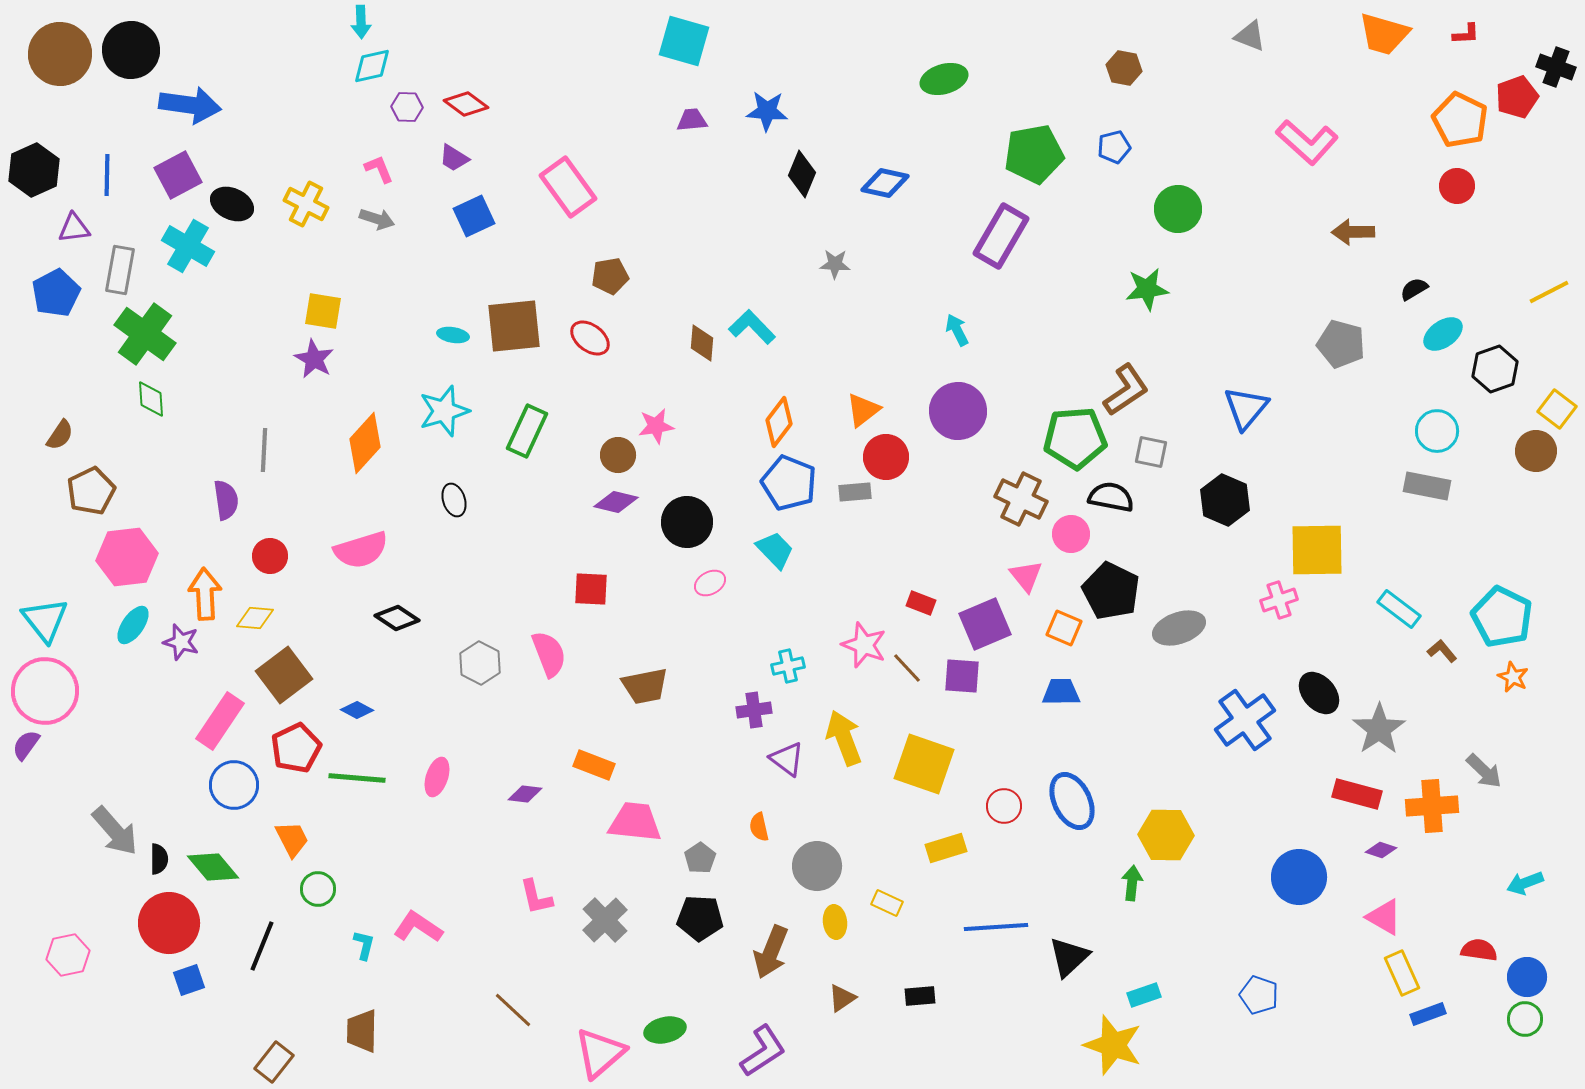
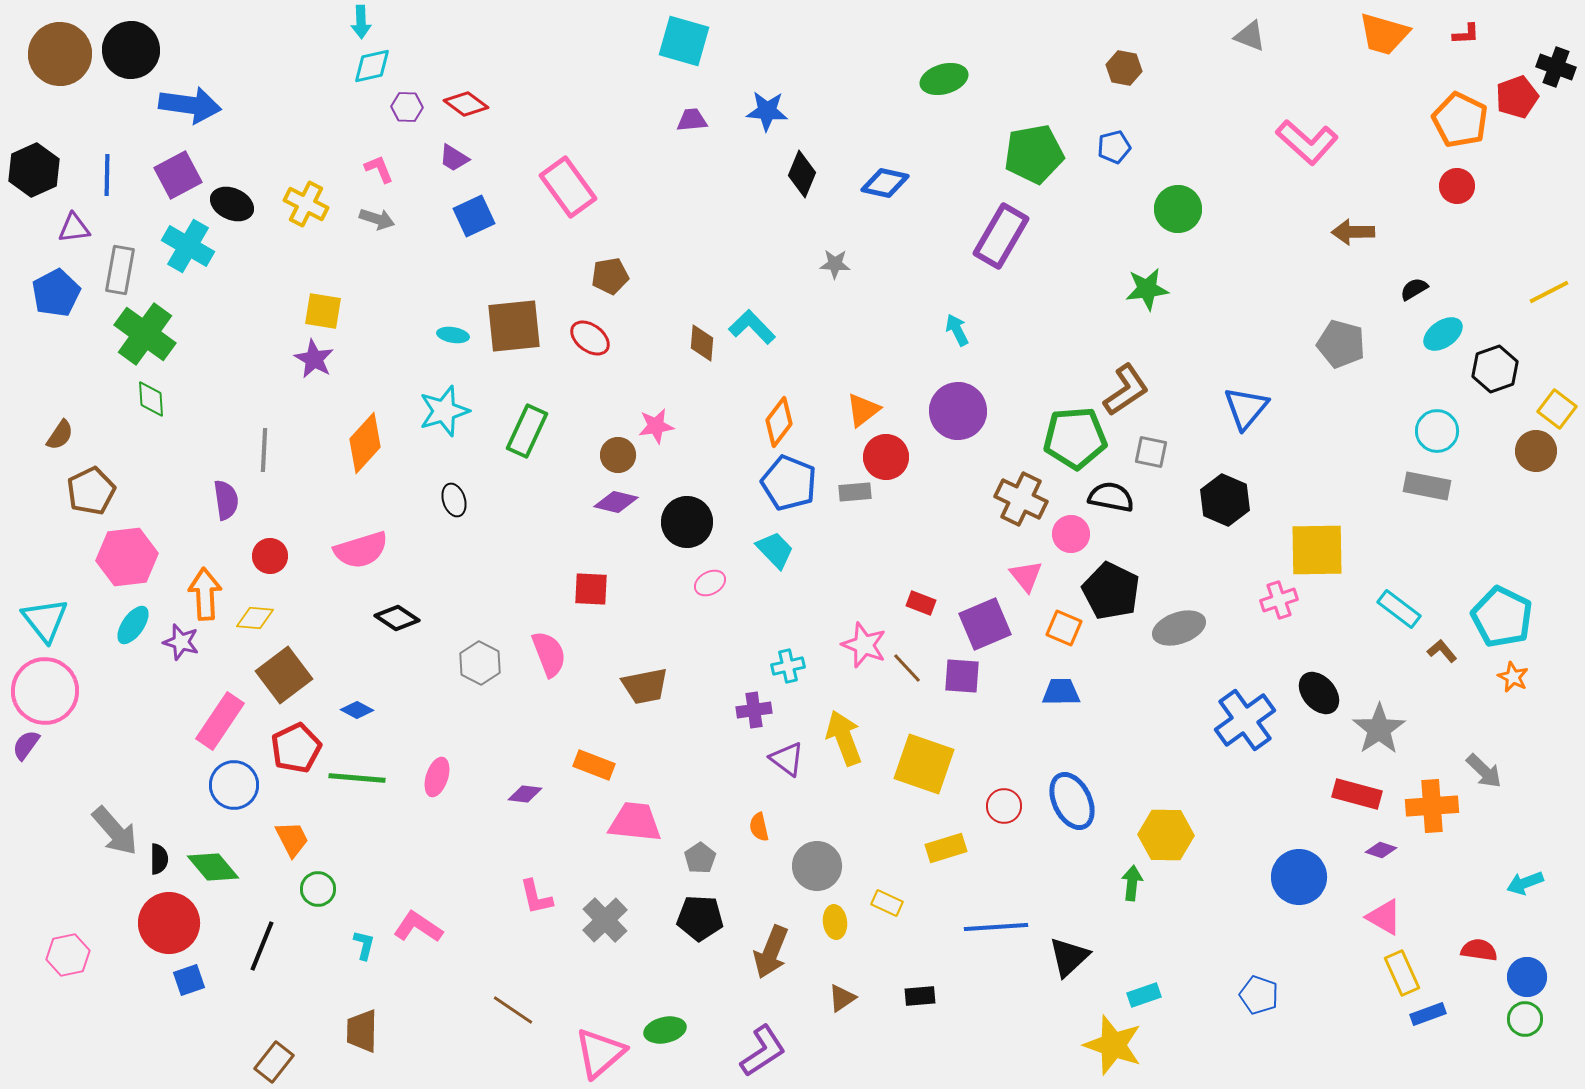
brown line at (513, 1010): rotated 9 degrees counterclockwise
